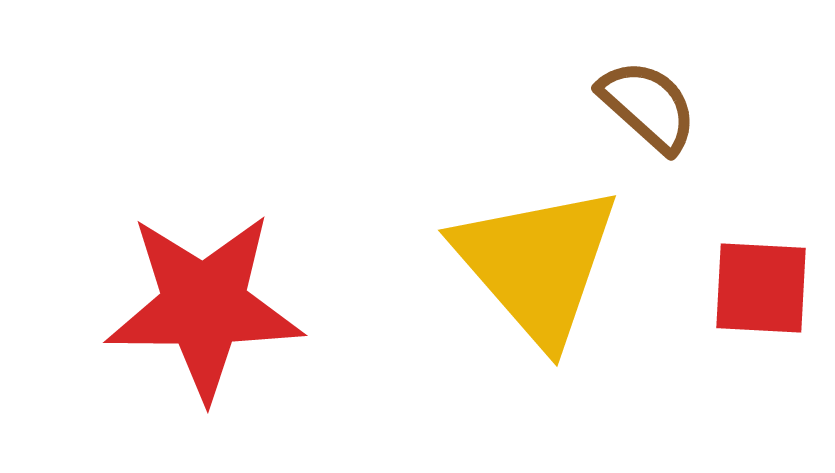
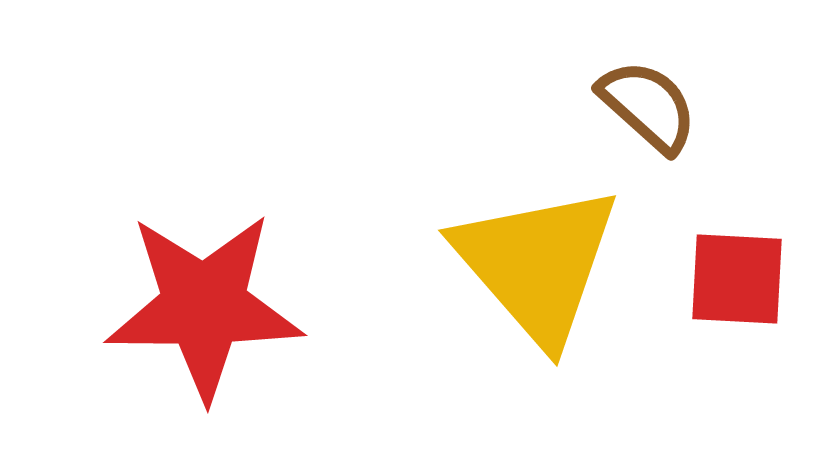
red square: moved 24 px left, 9 px up
